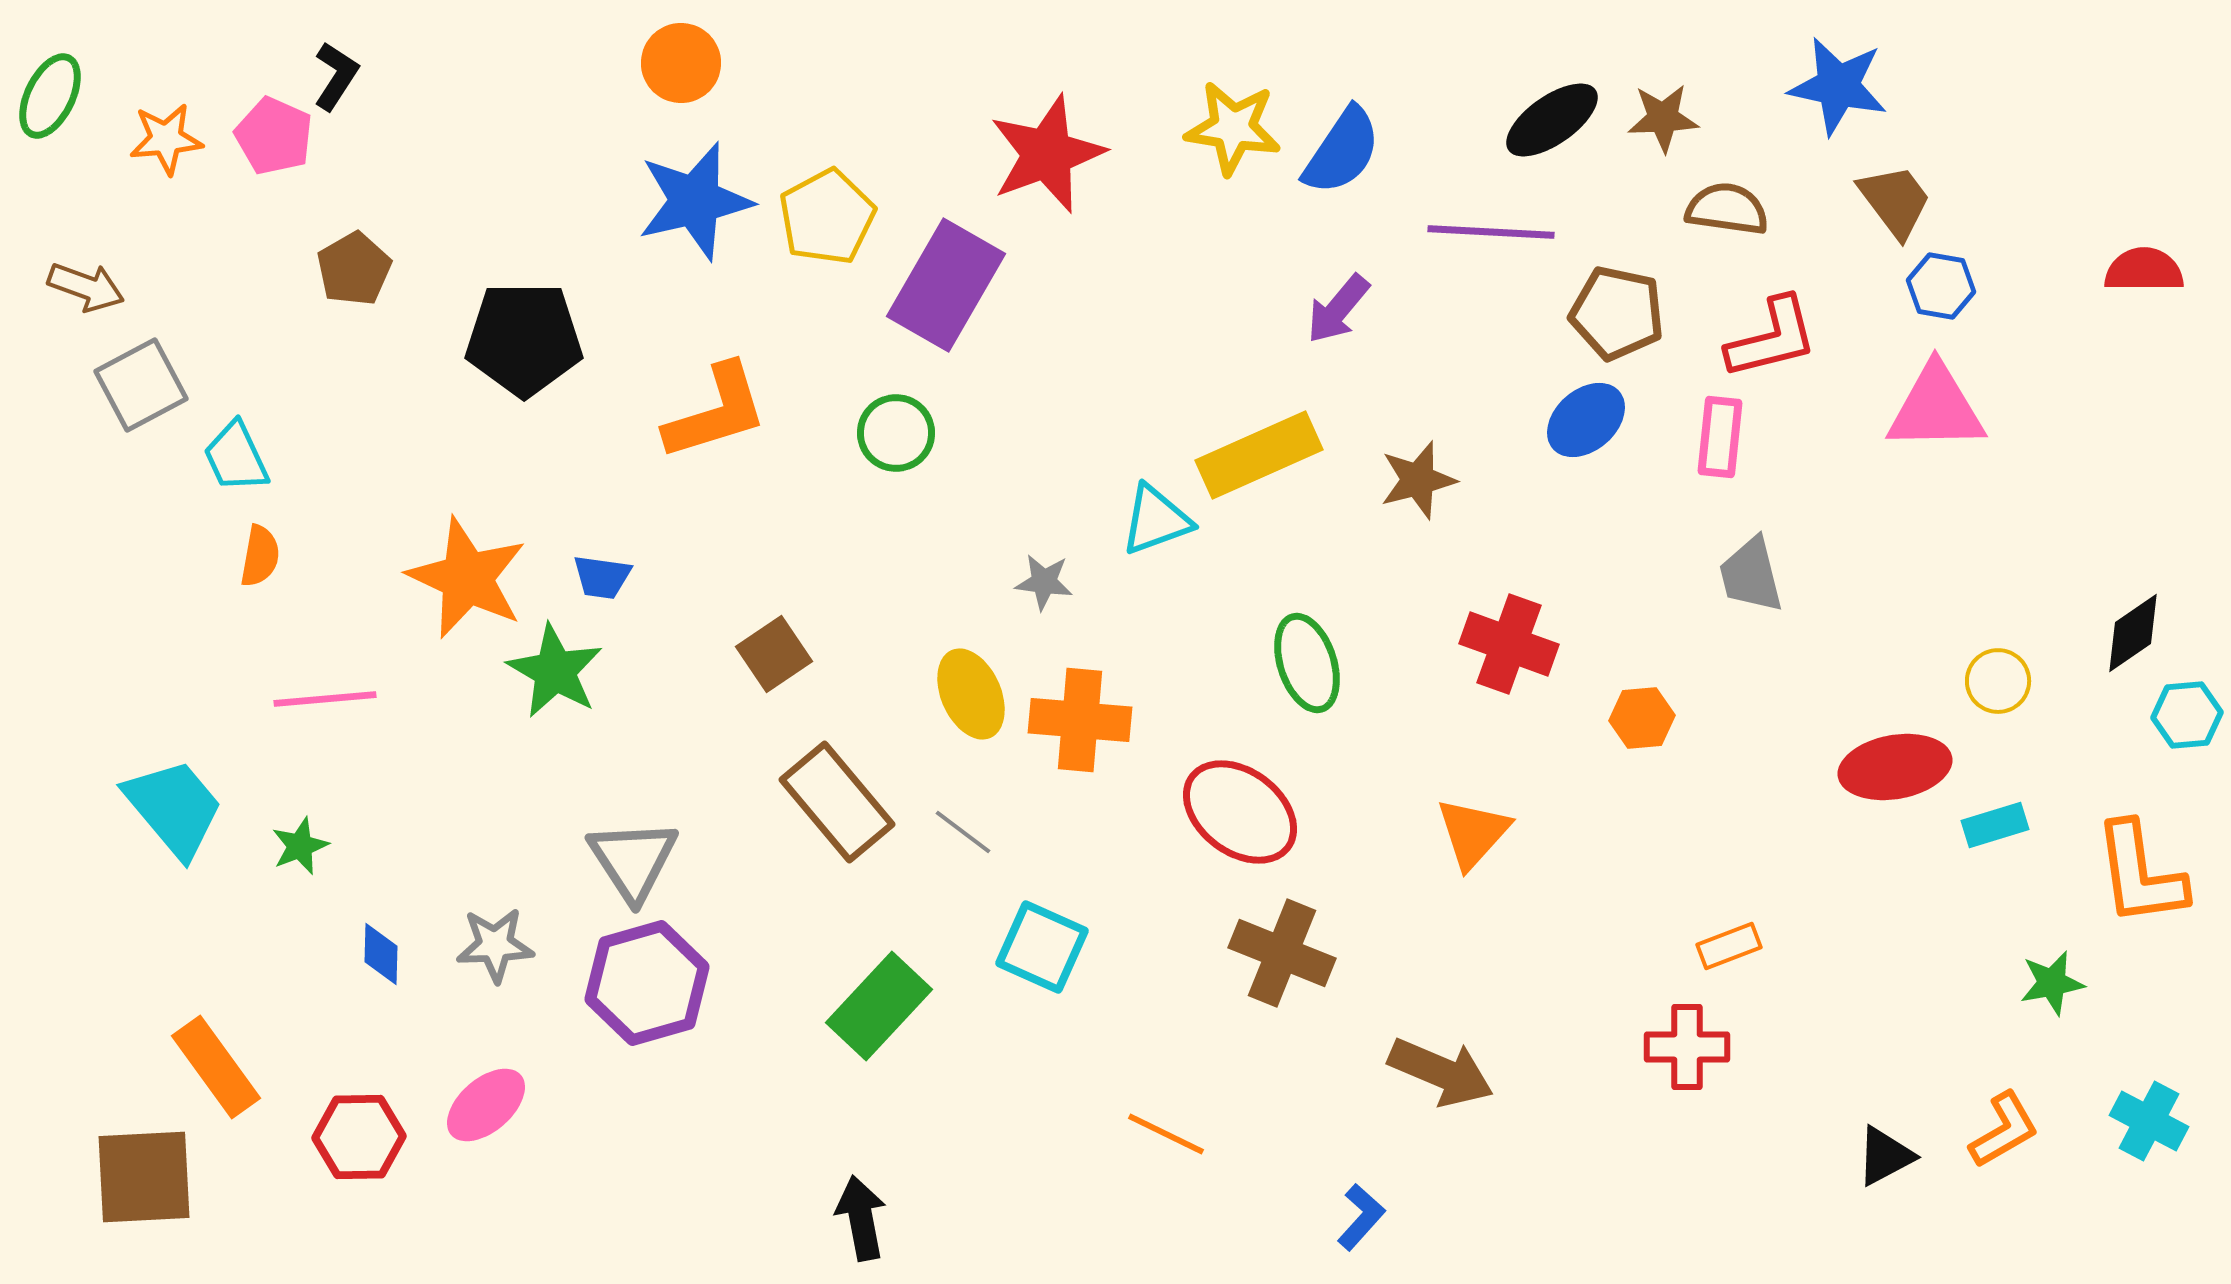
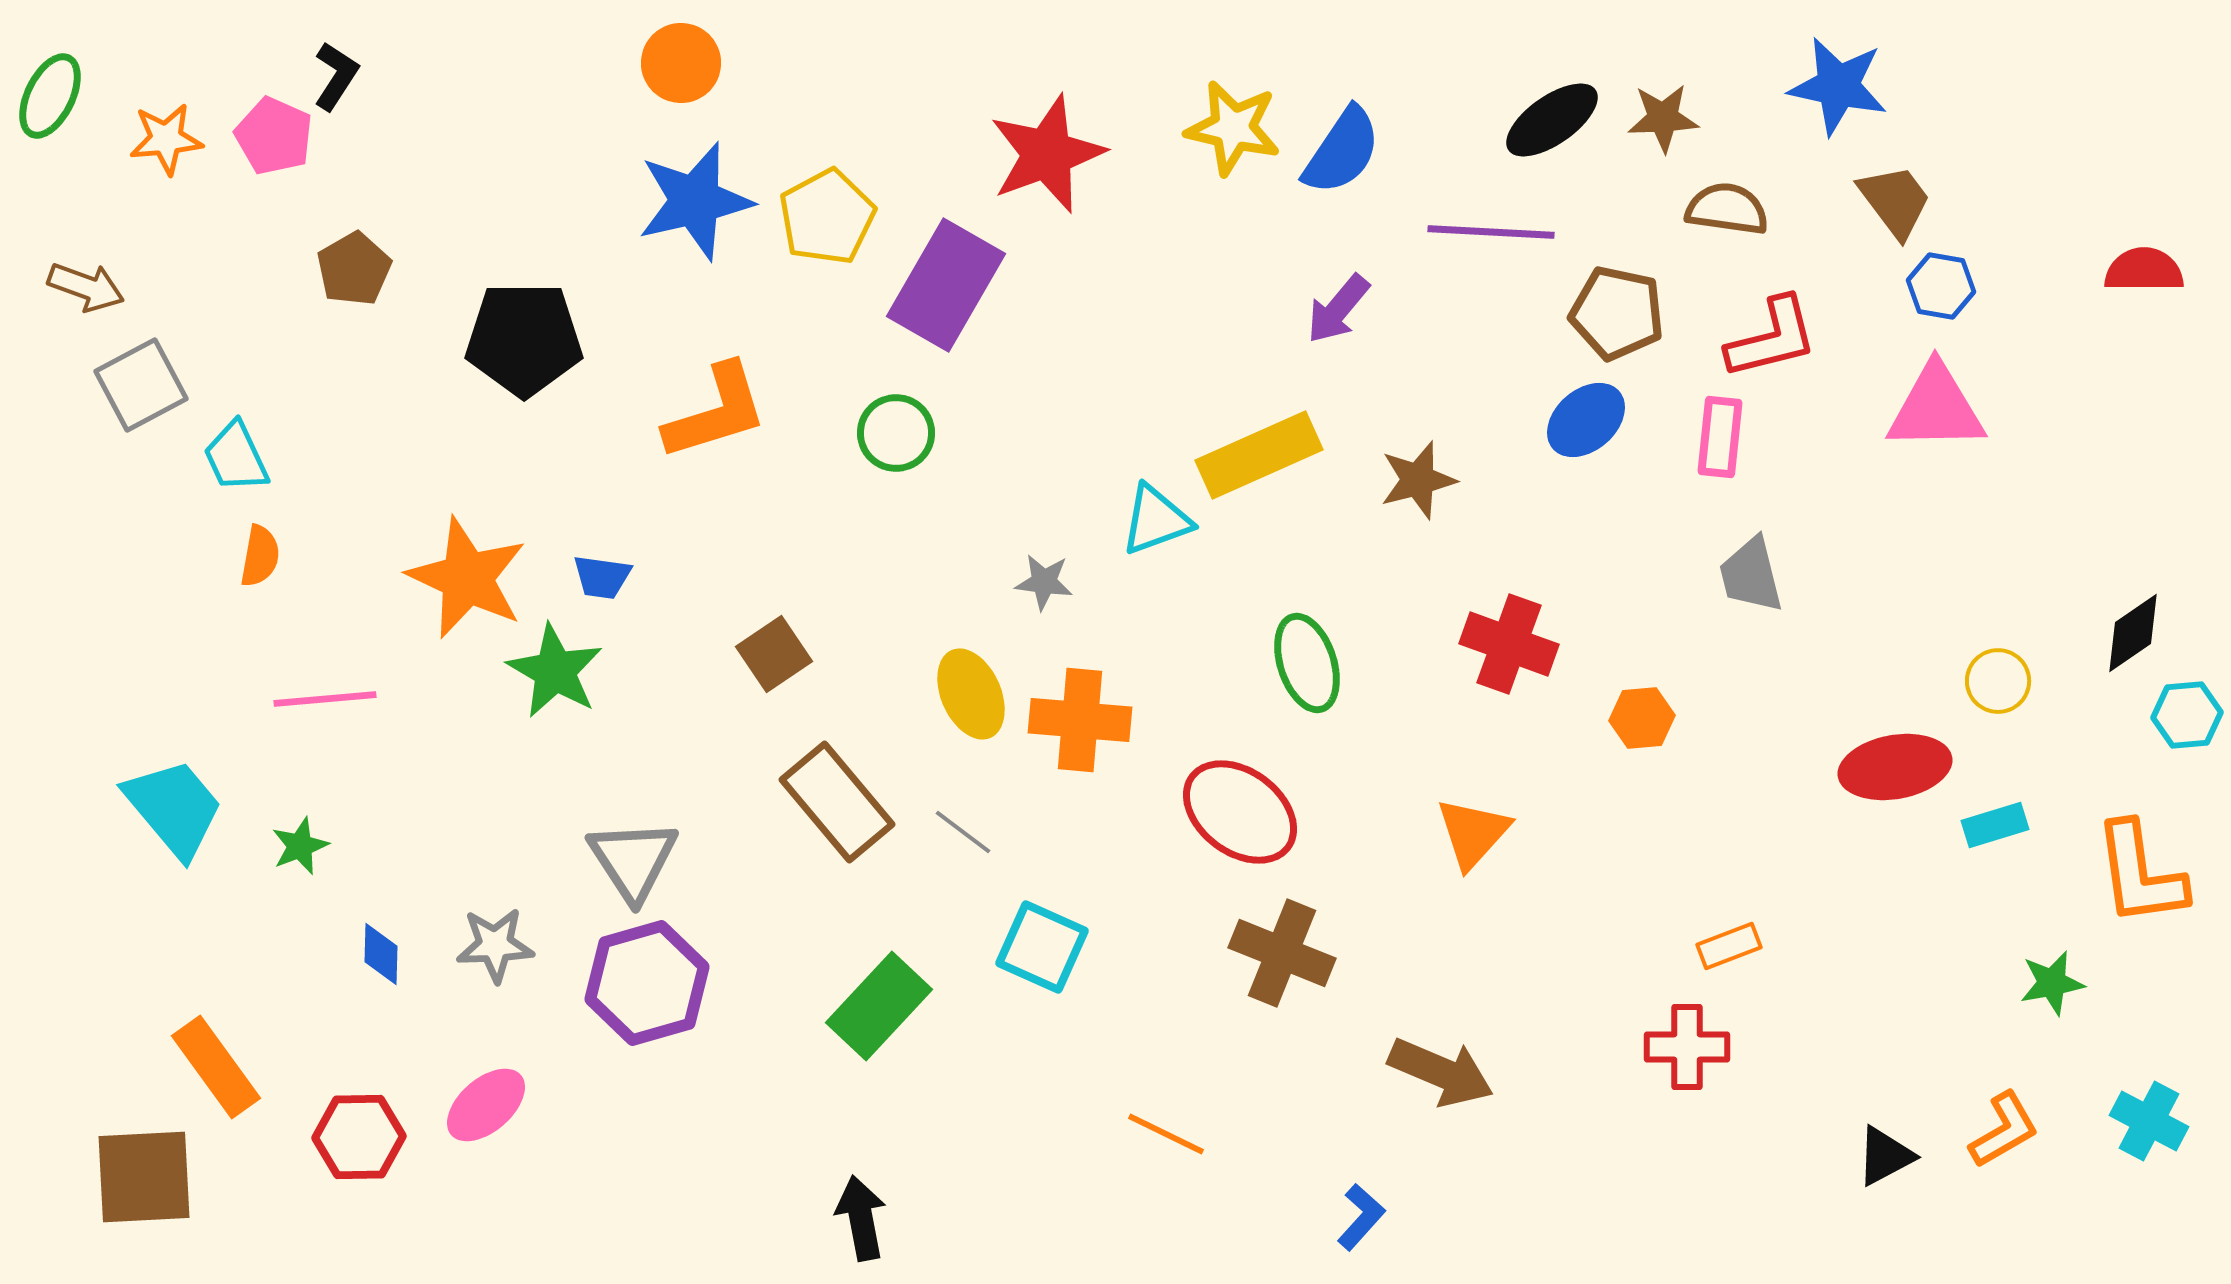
yellow star at (1233, 128): rotated 4 degrees clockwise
